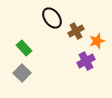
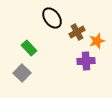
brown cross: moved 1 px right, 1 px down
green rectangle: moved 5 px right
purple cross: rotated 24 degrees clockwise
